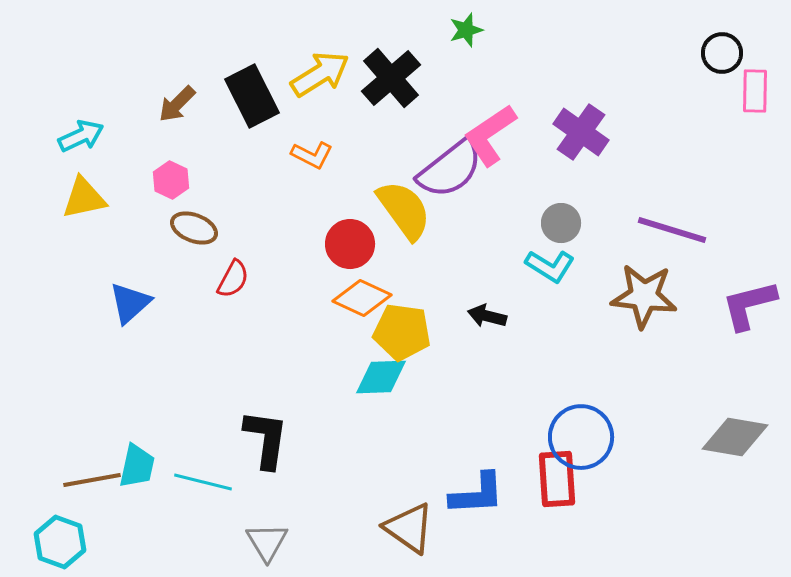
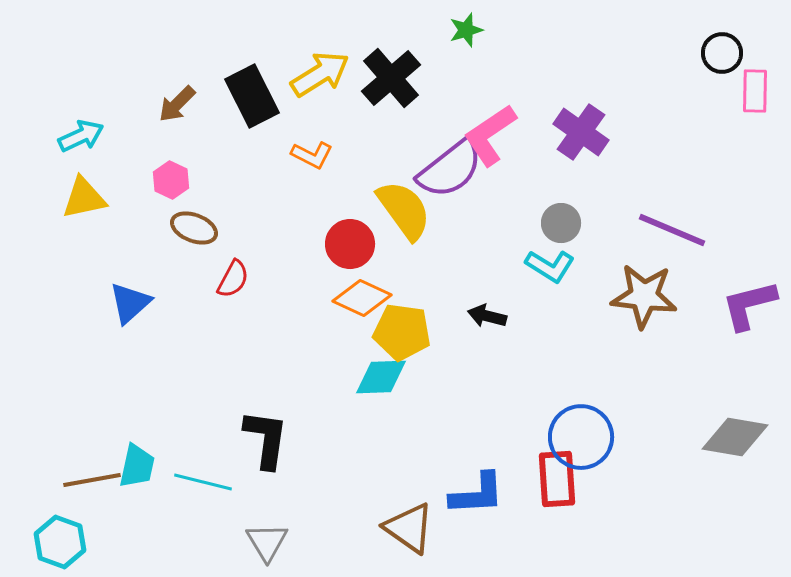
purple line: rotated 6 degrees clockwise
